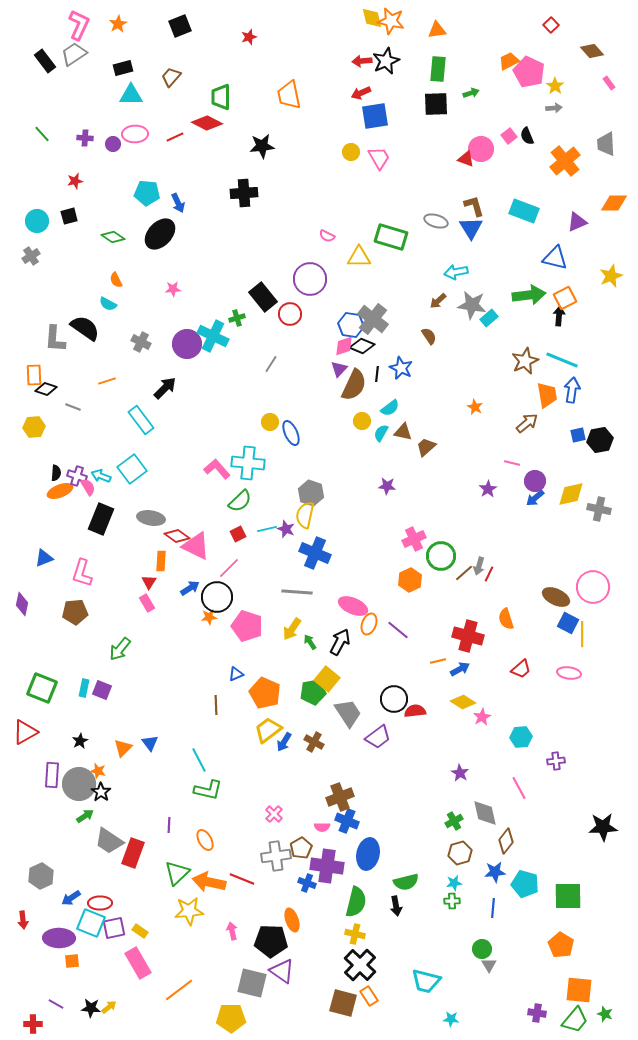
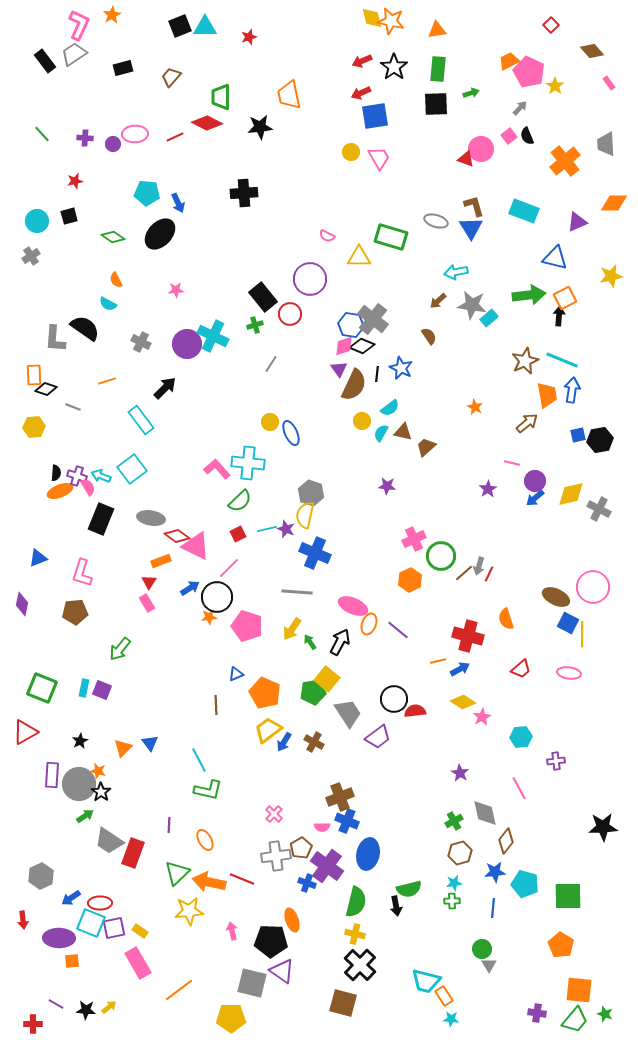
orange star at (118, 24): moved 6 px left, 9 px up
red arrow at (362, 61): rotated 18 degrees counterclockwise
black star at (386, 61): moved 8 px right, 6 px down; rotated 12 degrees counterclockwise
cyan triangle at (131, 95): moved 74 px right, 68 px up
gray arrow at (554, 108): moved 34 px left; rotated 42 degrees counterclockwise
black star at (262, 146): moved 2 px left, 19 px up
yellow star at (611, 276): rotated 10 degrees clockwise
pink star at (173, 289): moved 3 px right, 1 px down
green cross at (237, 318): moved 18 px right, 7 px down
purple triangle at (339, 369): rotated 18 degrees counterclockwise
gray cross at (599, 509): rotated 15 degrees clockwise
blue triangle at (44, 558): moved 6 px left
orange rectangle at (161, 561): rotated 66 degrees clockwise
purple cross at (327, 866): rotated 28 degrees clockwise
green semicircle at (406, 882): moved 3 px right, 7 px down
orange rectangle at (369, 996): moved 75 px right
black star at (91, 1008): moved 5 px left, 2 px down
